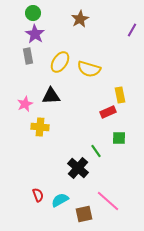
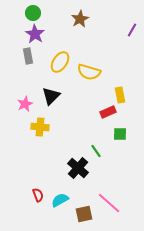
yellow semicircle: moved 3 px down
black triangle: rotated 42 degrees counterclockwise
green square: moved 1 px right, 4 px up
pink line: moved 1 px right, 2 px down
